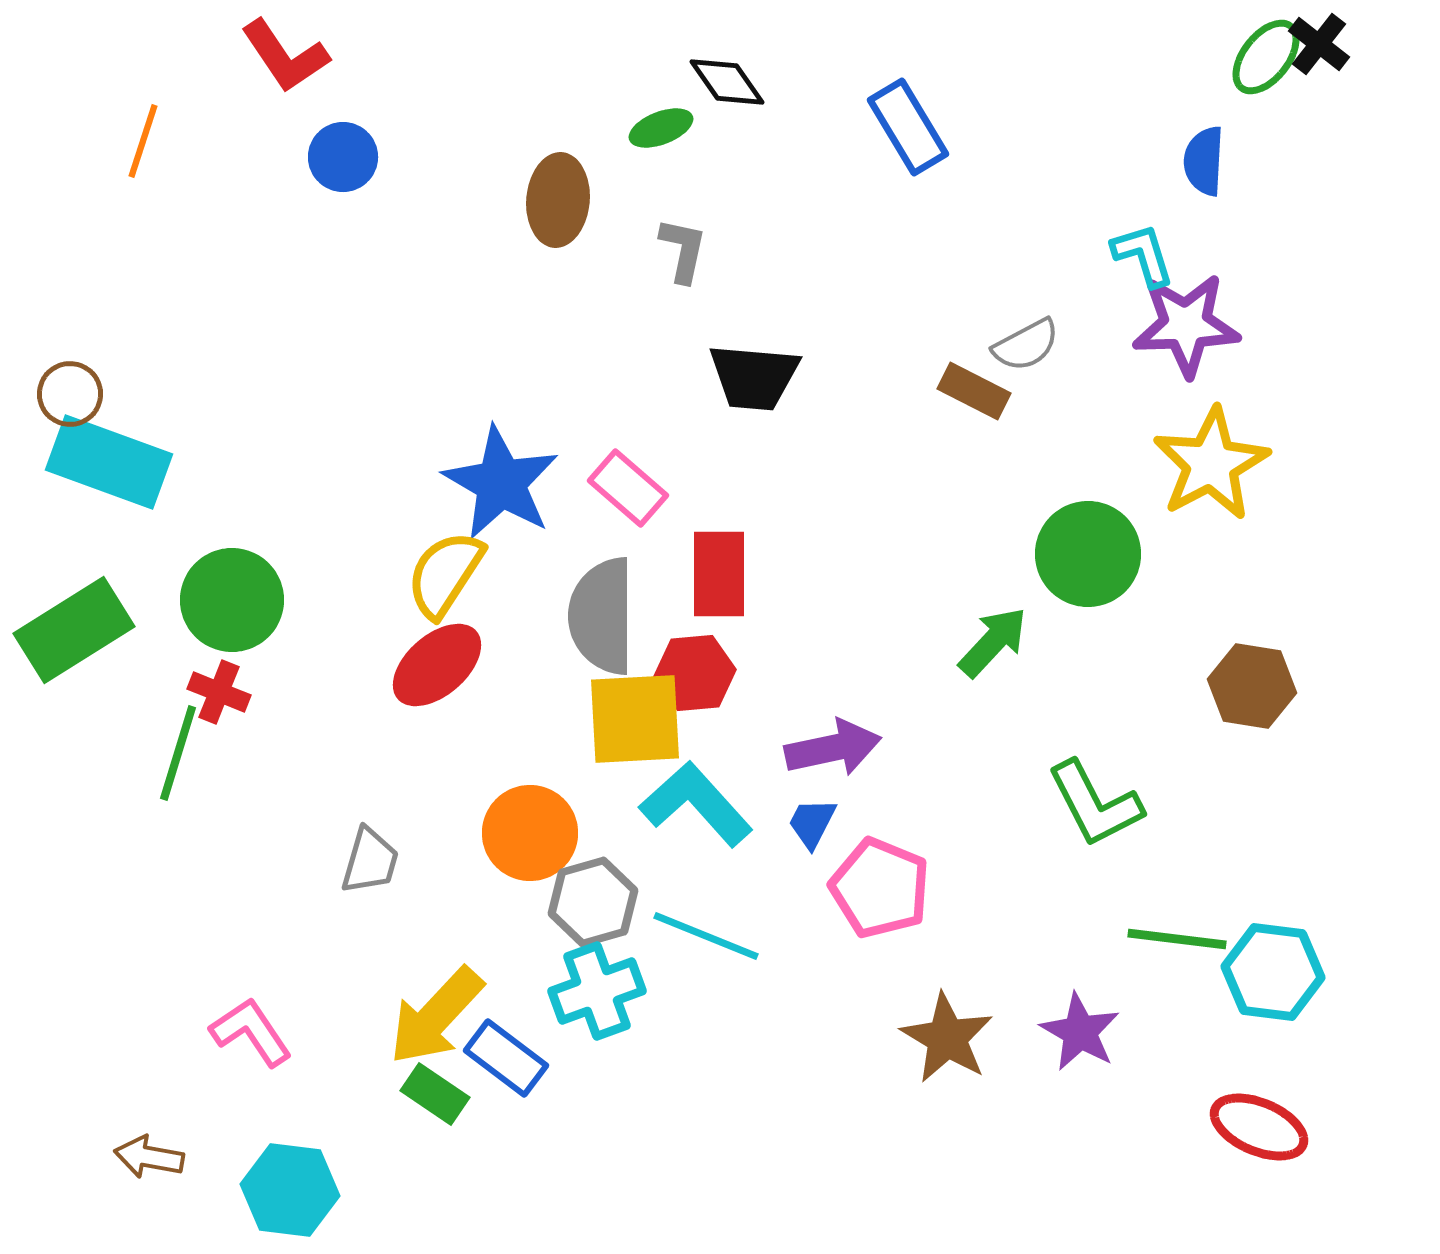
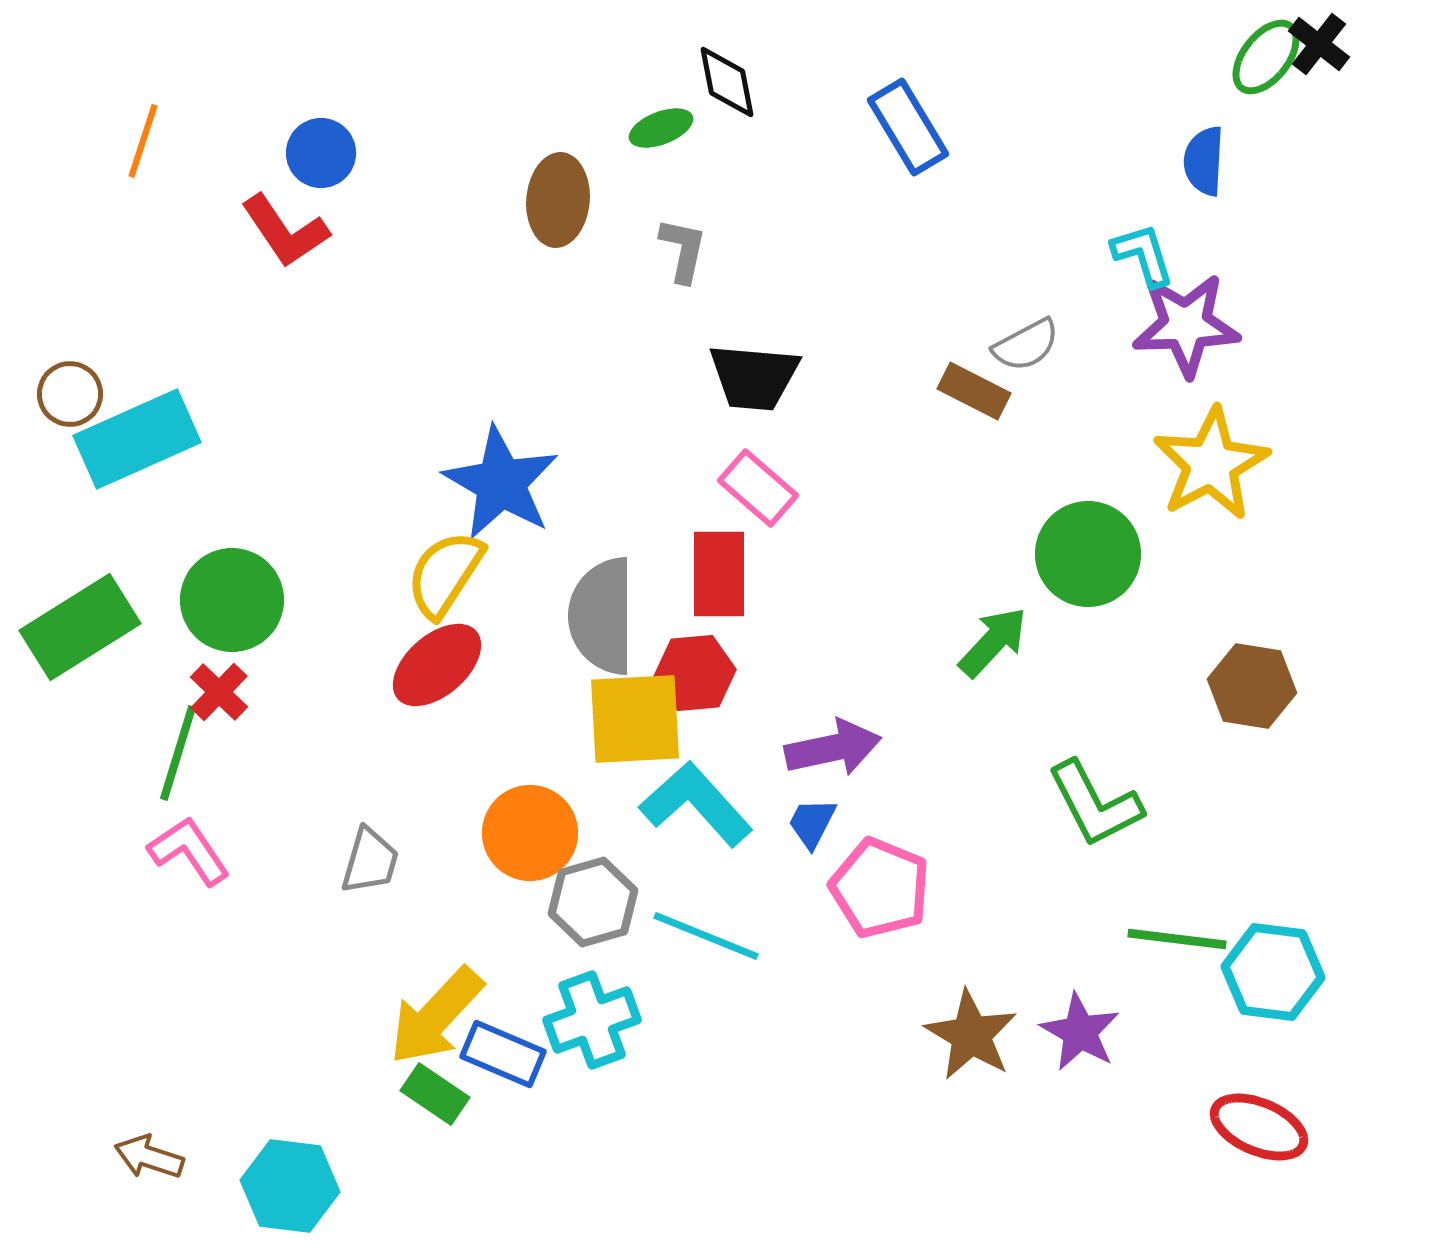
red L-shape at (285, 56): moved 175 px down
black diamond at (727, 82): rotated 24 degrees clockwise
blue circle at (343, 157): moved 22 px left, 4 px up
cyan rectangle at (109, 462): moved 28 px right, 23 px up; rotated 44 degrees counterclockwise
pink rectangle at (628, 488): moved 130 px right
green rectangle at (74, 630): moved 6 px right, 3 px up
red cross at (219, 692): rotated 22 degrees clockwise
cyan cross at (597, 991): moved 5 px left, 29 px down
pink L-shape at (251, 1032): moved 62 px left, 181 px up
brown star at (947, 1038): moved 24 px right, 3 px up
blue rectangle at (506, 1058): moved 3 px left, 4 px up; rotated 14 degrees counterclockwise
brown arrow at (149, 1157): rotated 8 degrees clockwise
cyan hexagon at (290, 1190): moved 4 px up
